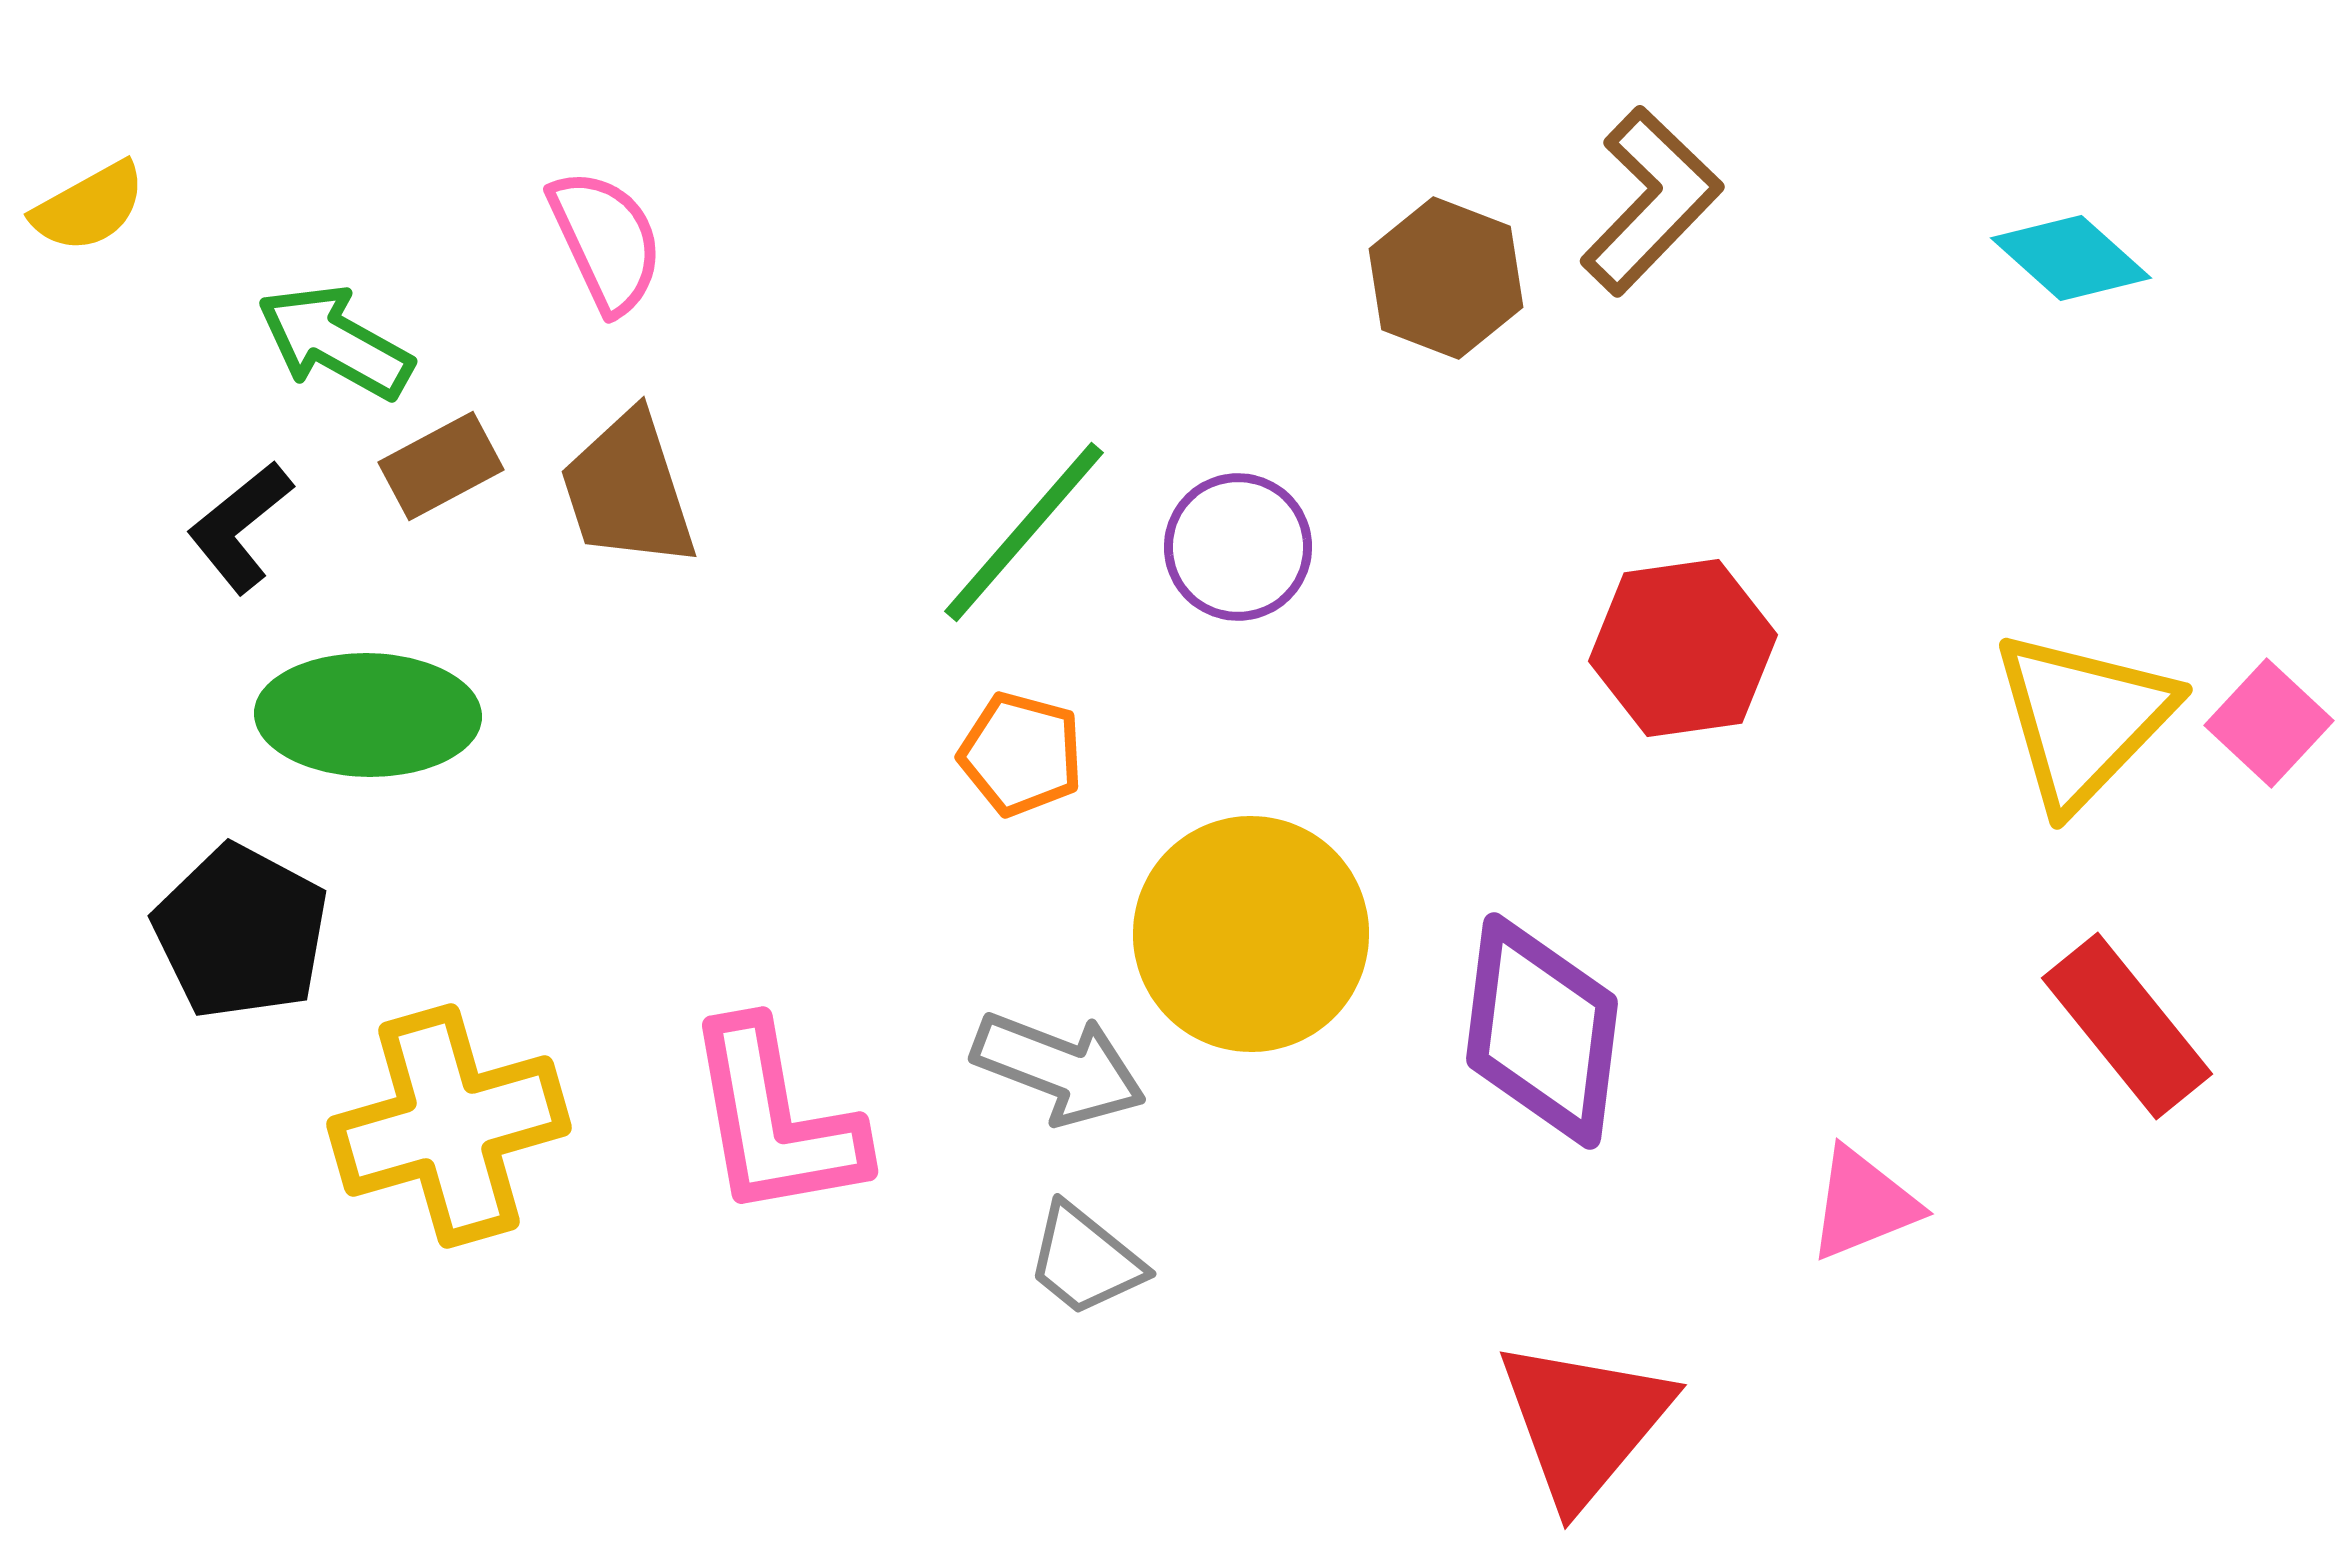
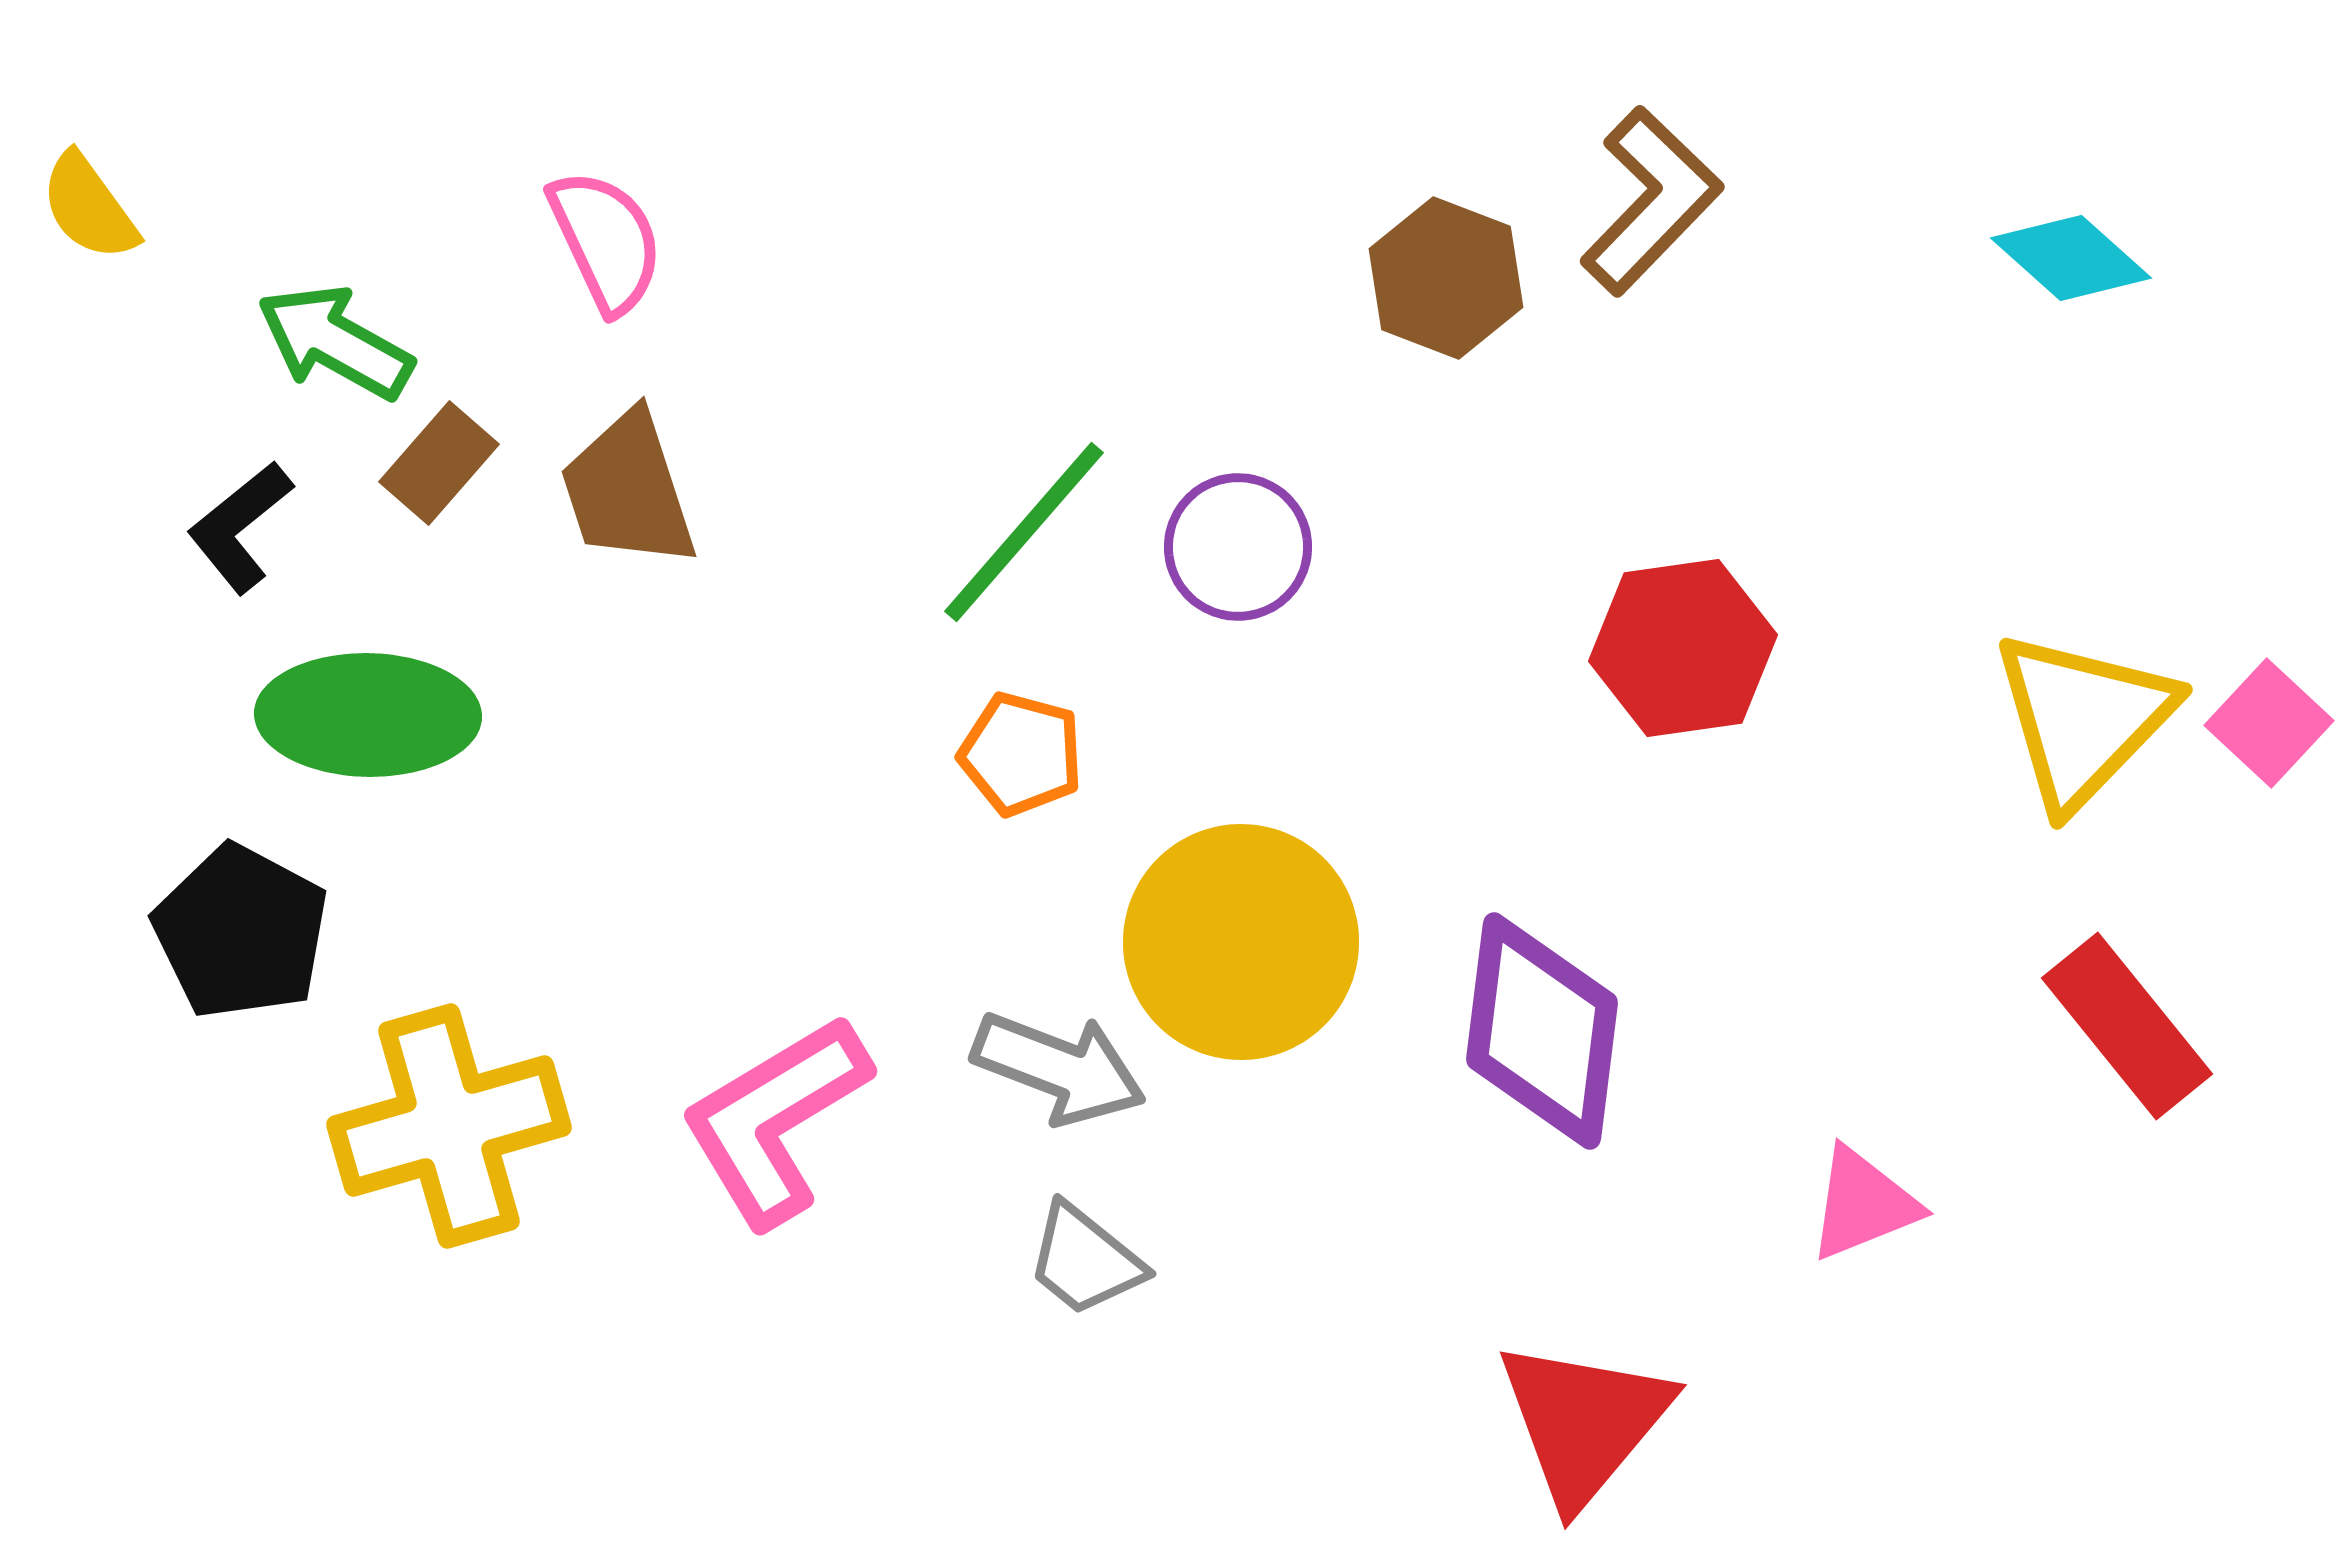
yellow semicircle: rotated 83 degrees clockwise
brown rectangle: moved 2 px left, 3 px up; rotated 21 degrees counterclockwise
yellow circle: moved 10 px left, 8 px down
pink L-shape: rotated 69 degrees clockwise
